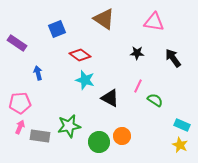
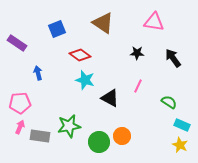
brown triangle: moved 1 px left, 4 px down
green semicircle: moved 14 px right, 2 px down
